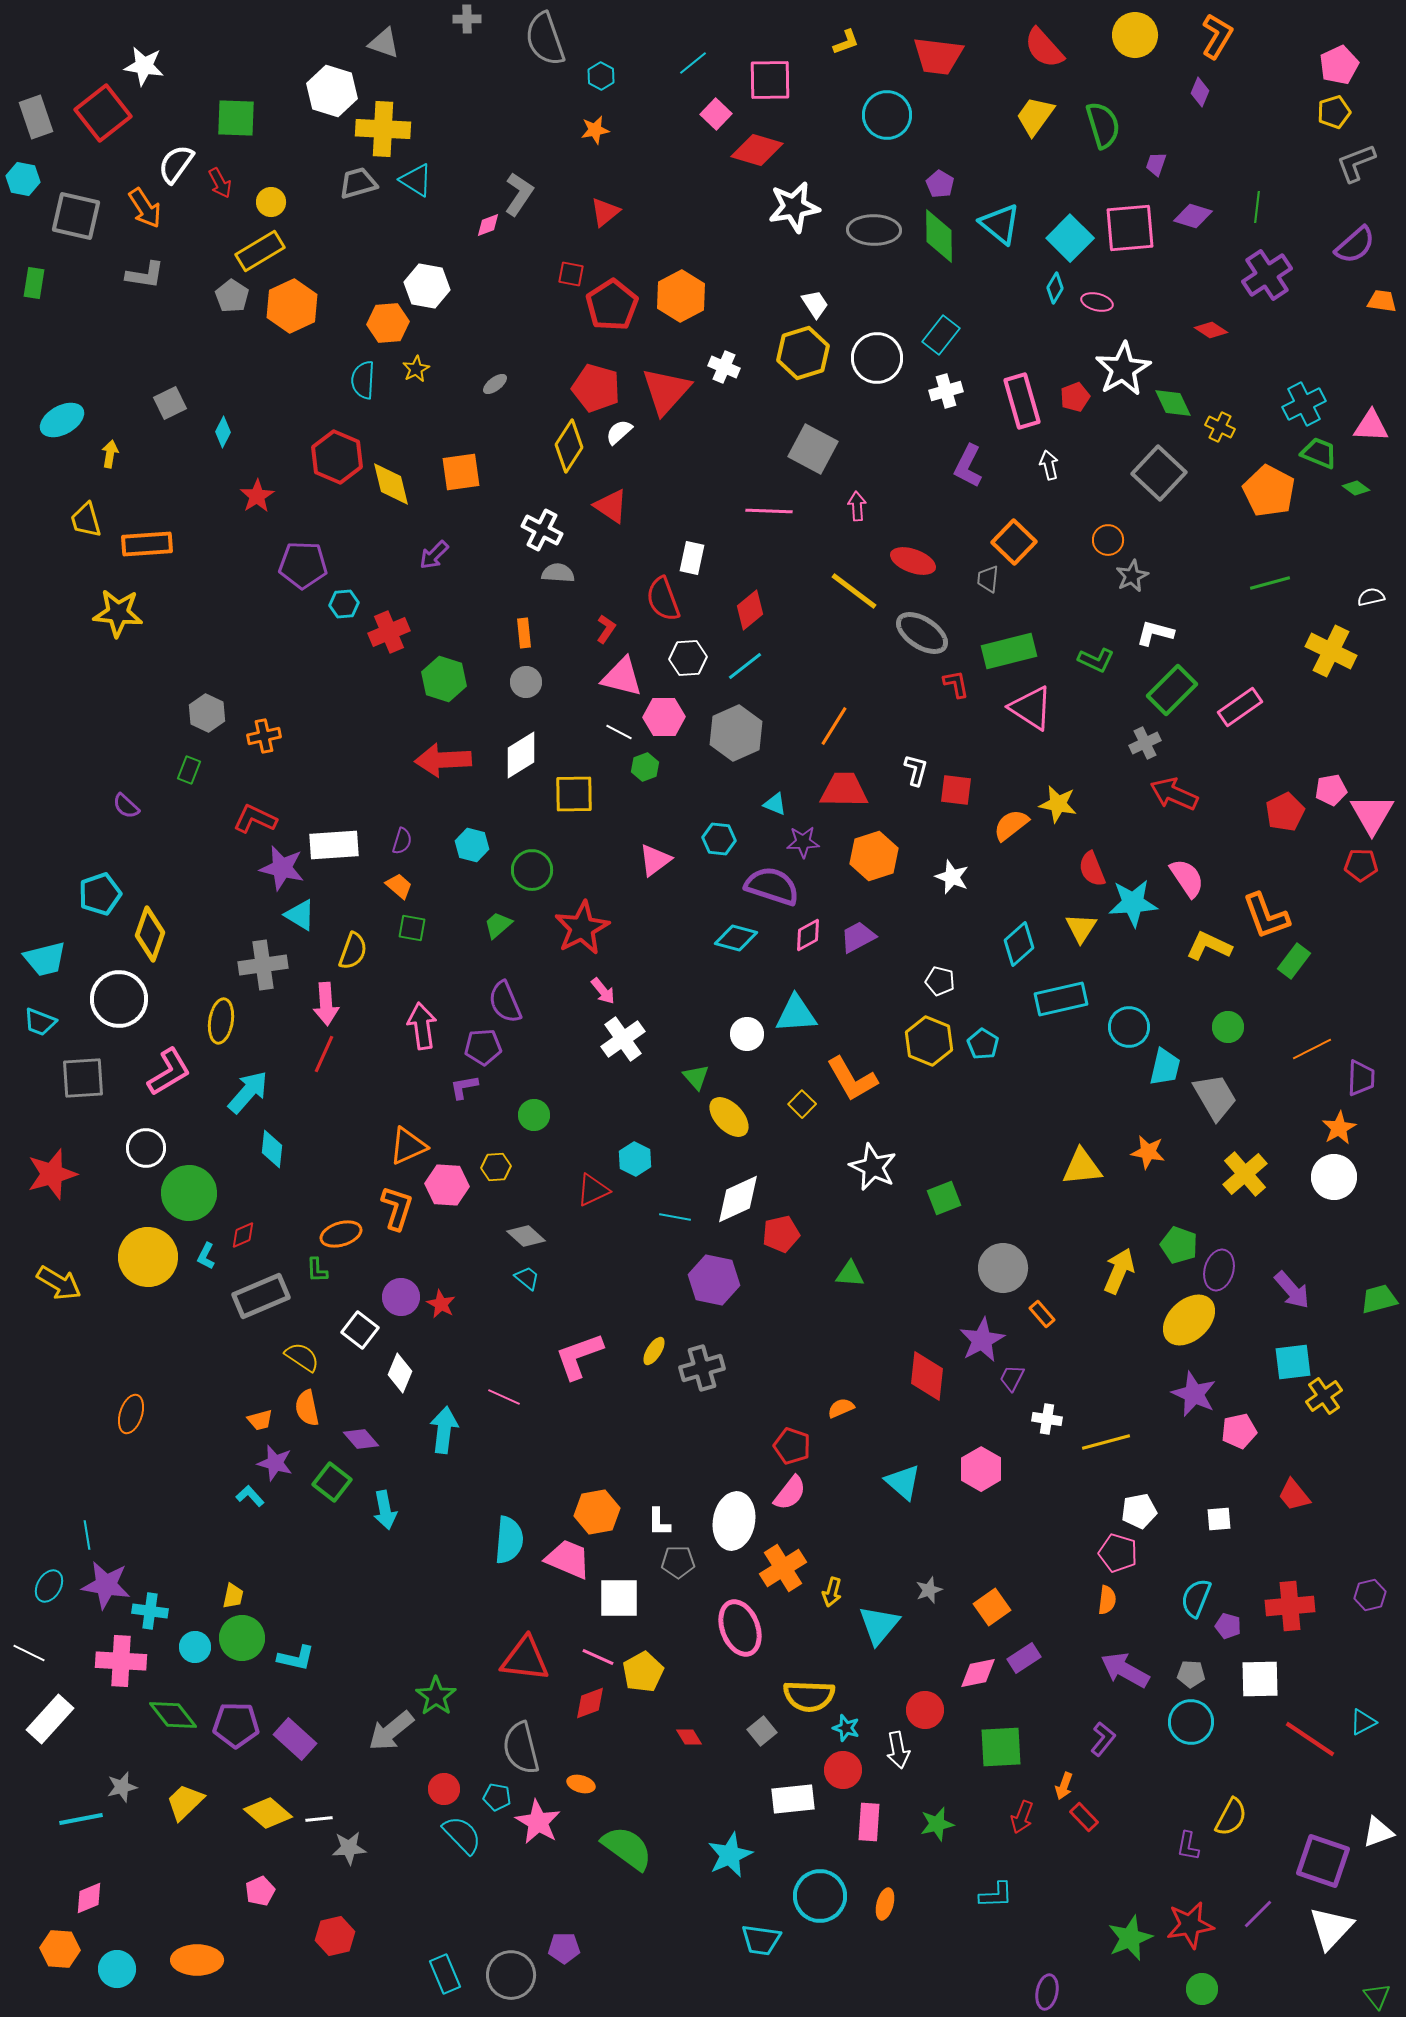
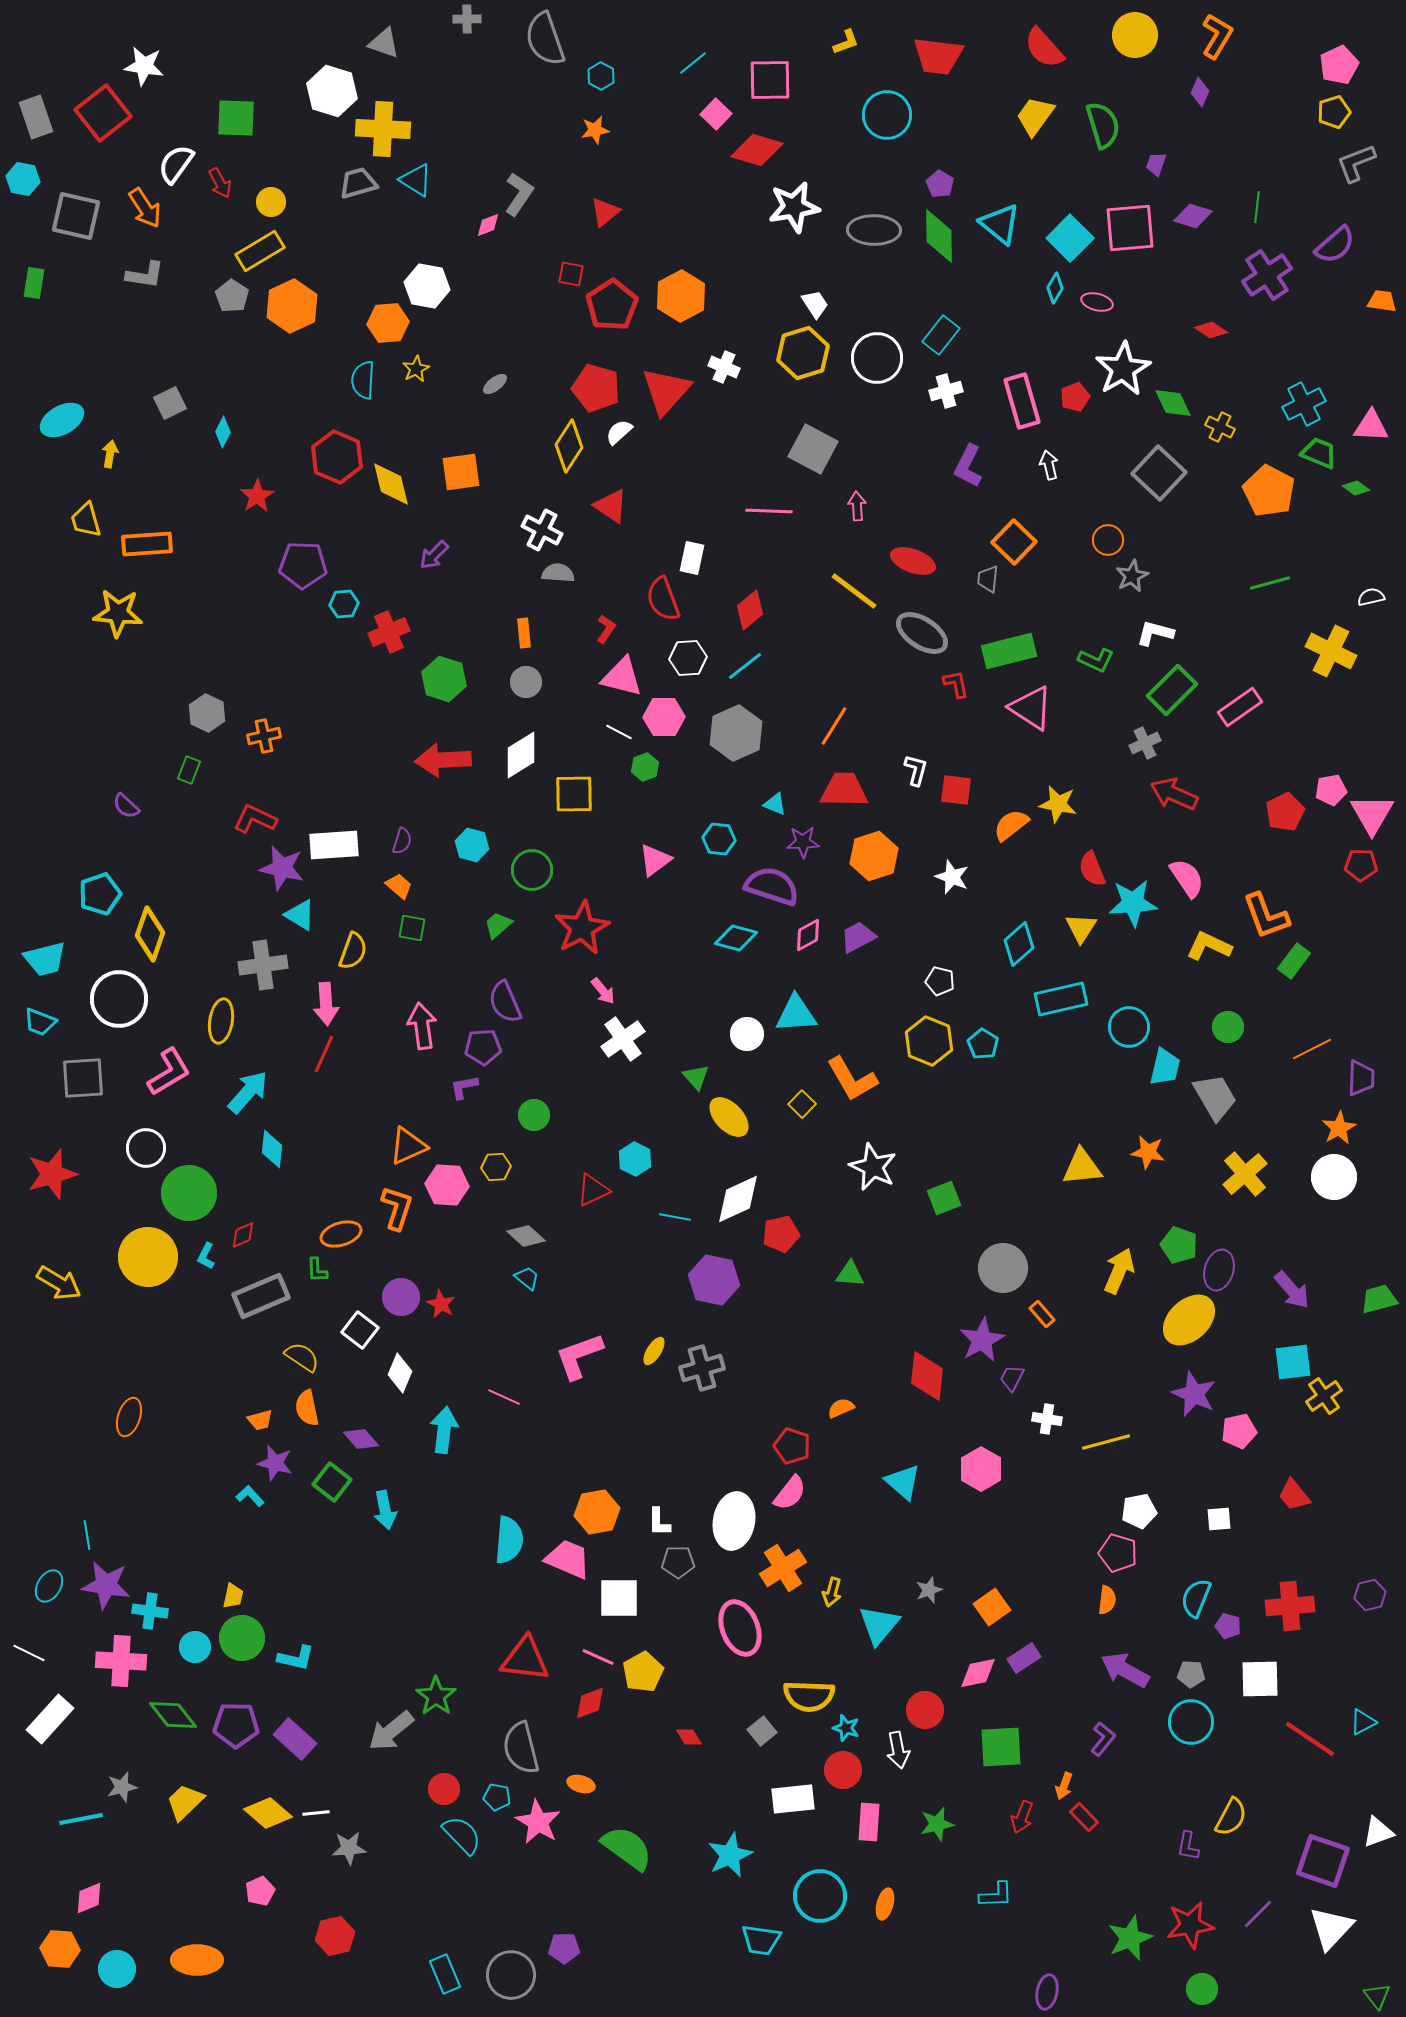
purple semicircle at (1355, 245): moved 20 px left
orange ellipse at (131, 1414): moved 2 px left, 3 px down
white line at (319, 1819): moved 3 px left, 6 px up
